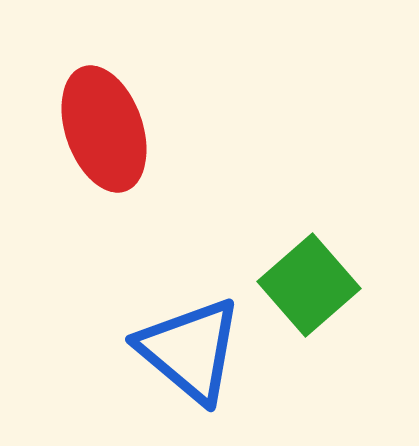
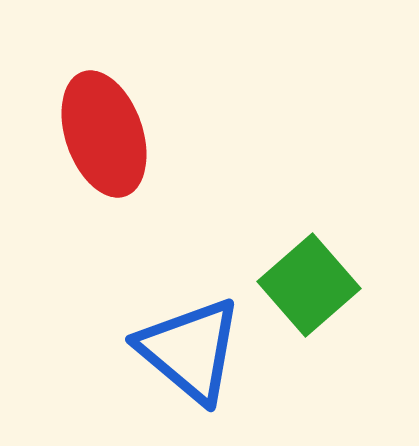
red ellipse: moved 5 px down
